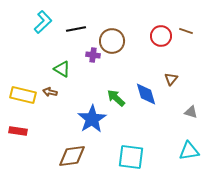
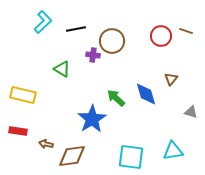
brown arrow: moved 4 px left, 52 px down
cyan triangle: moved 16 px left
